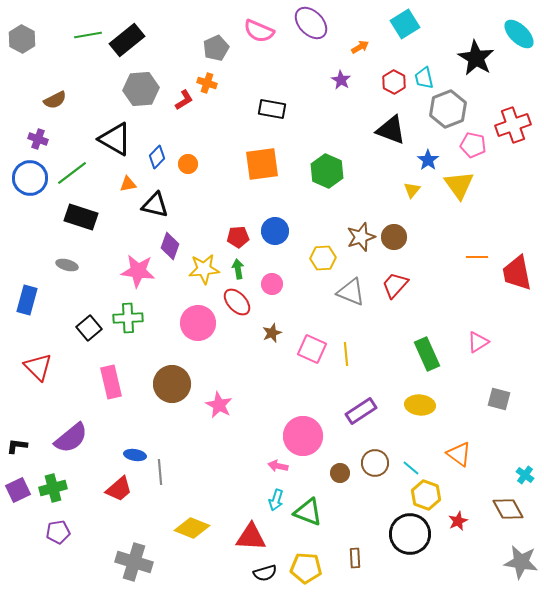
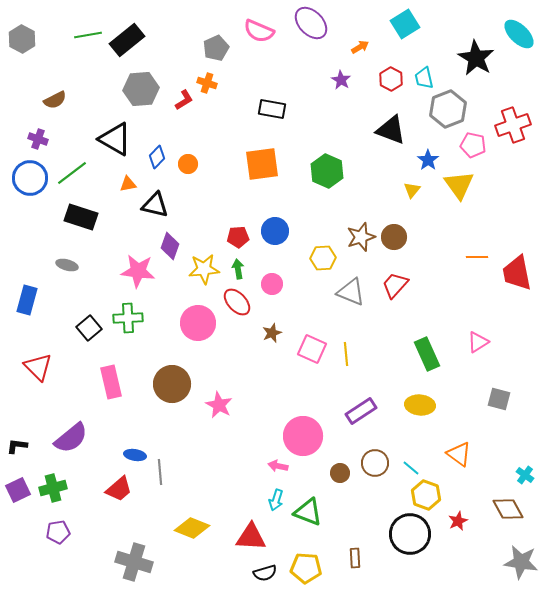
red hexagon at (394, 82): moved 3 px left, 3 px up
